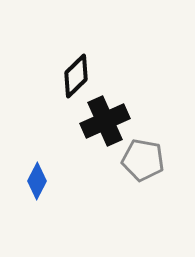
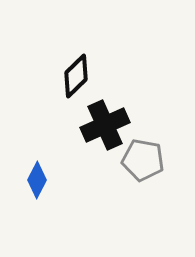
black cross: moved 4 px down
blue diamond: moved 1 px up
